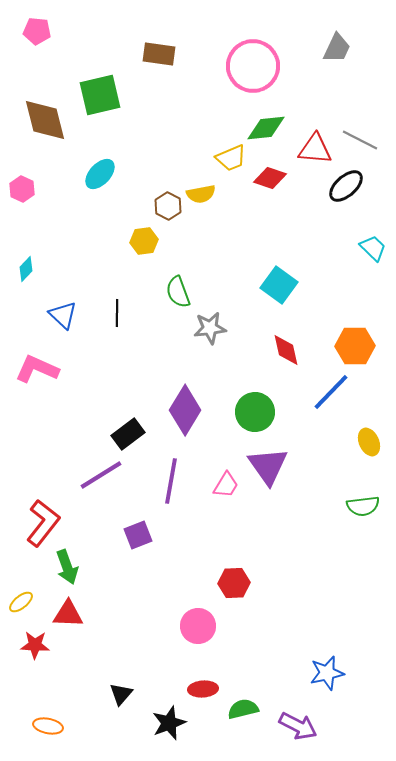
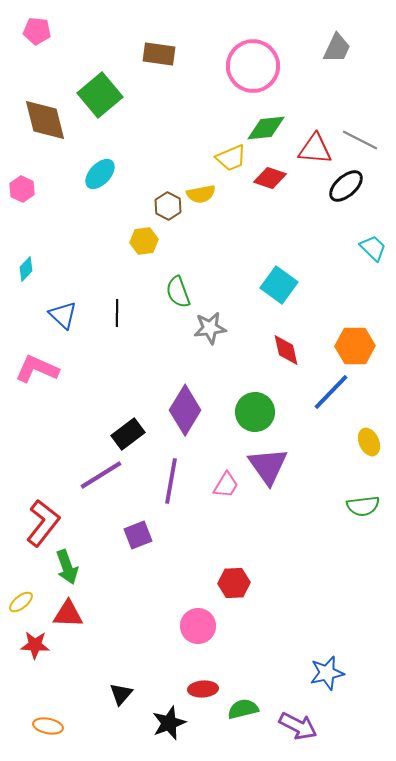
green square at (100, 95): rotated 27 degrees counterclockwise
